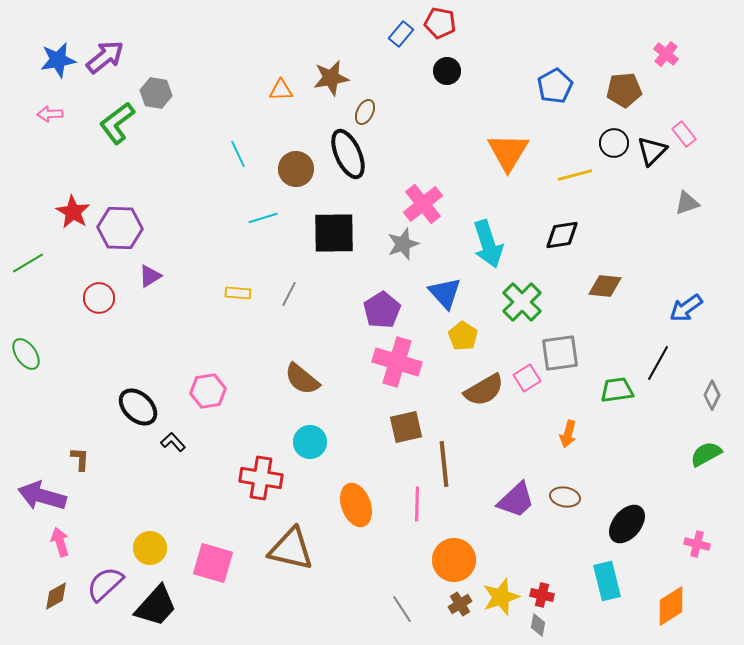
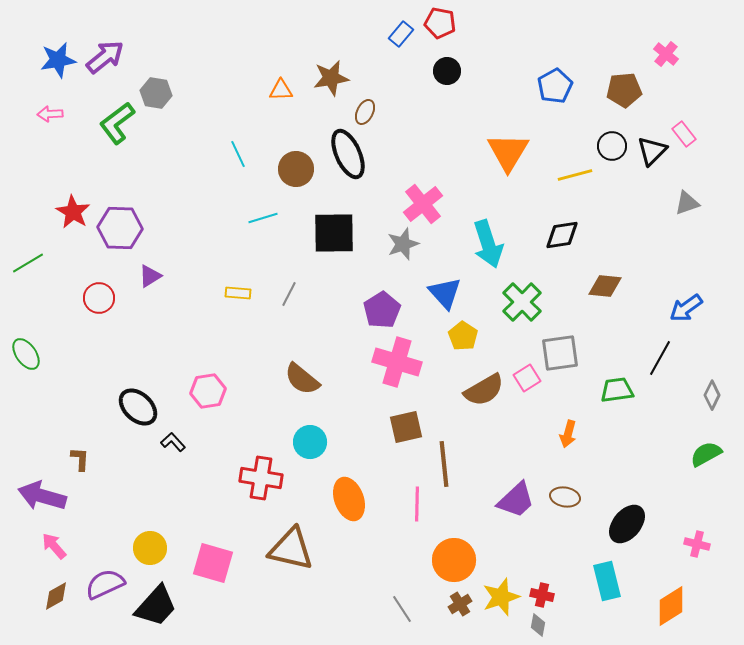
black circle at (614, 143): moved 2 px left, 3 px down
black line at (658, 363): moved 2 px right, 5 px up
orange ellipse at (356, 505): moved 7 px left, 6 px up
pink arrow at (60, 542): moved 6 px left, 4 px down; rotated 24 degrees counterclockwise
purple semicircle at (105, 584): rotated 18 degrees clockwise
